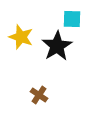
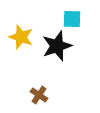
black star: rotated 12 degrees clockwise
